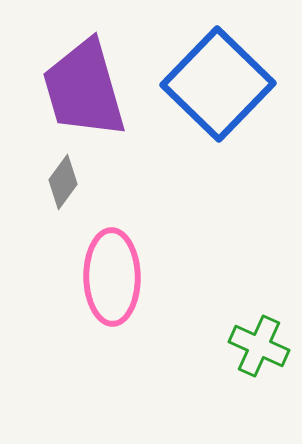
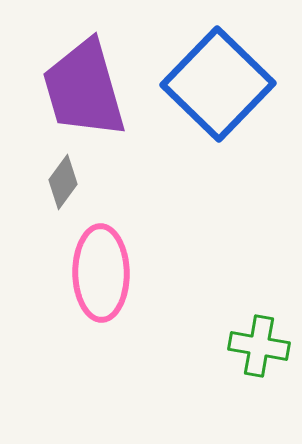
pink ellipse: moved 11 px left, 4 px up
green cross: rotated 14 degrees counterclockwise
